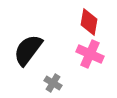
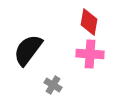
pink cross: rotated 20 degrees counterclockwise
gray cross: moved 2 px down
